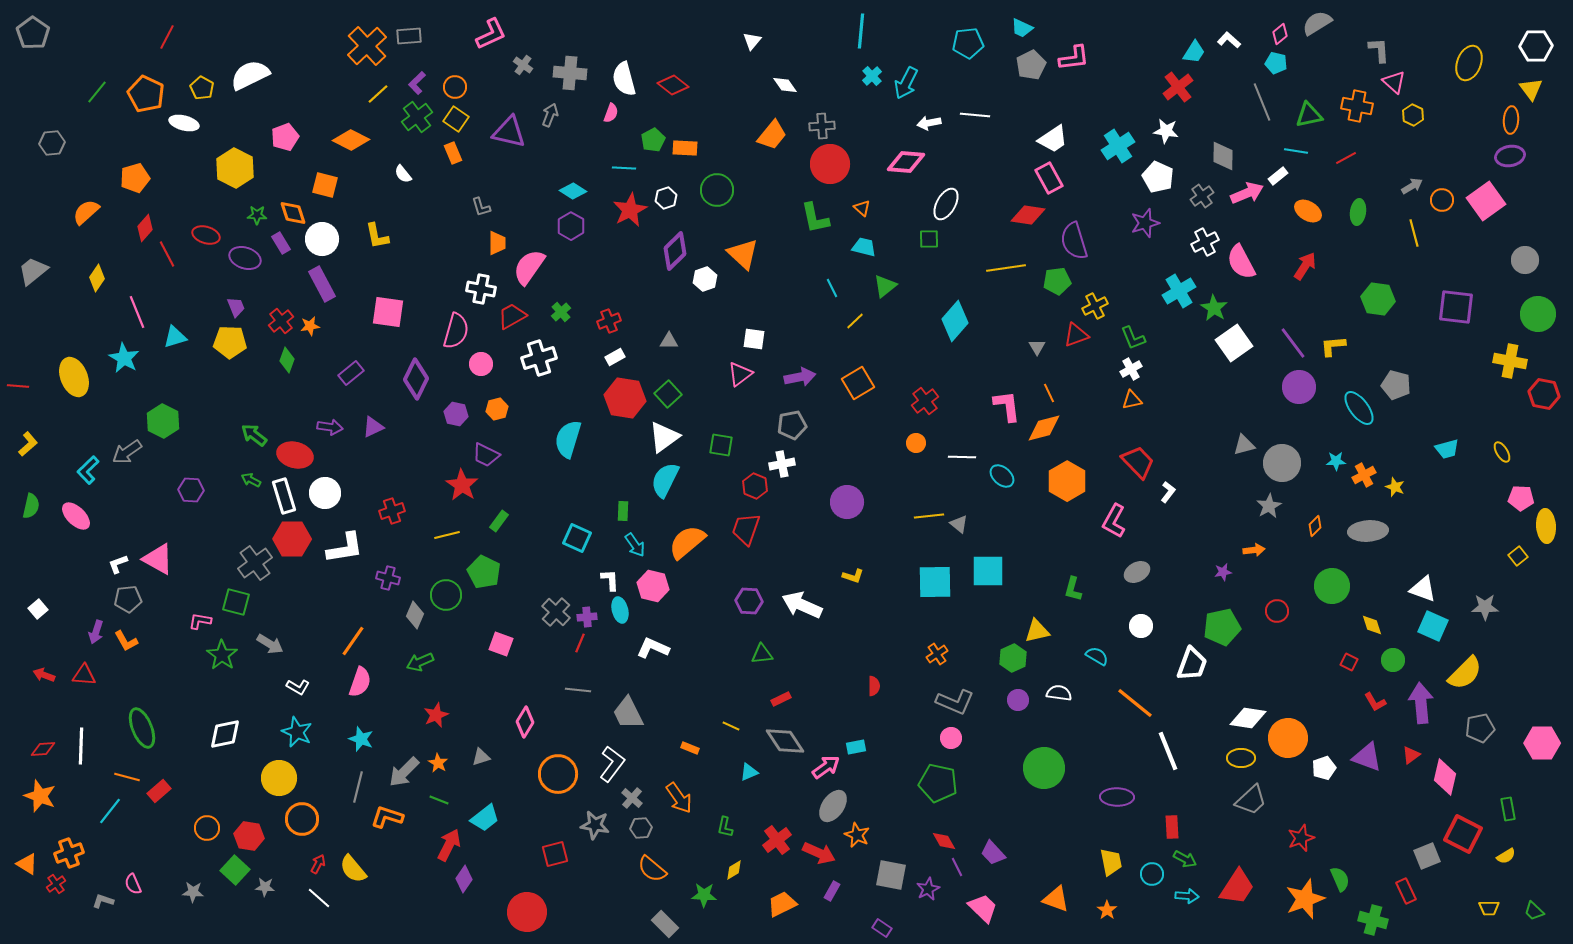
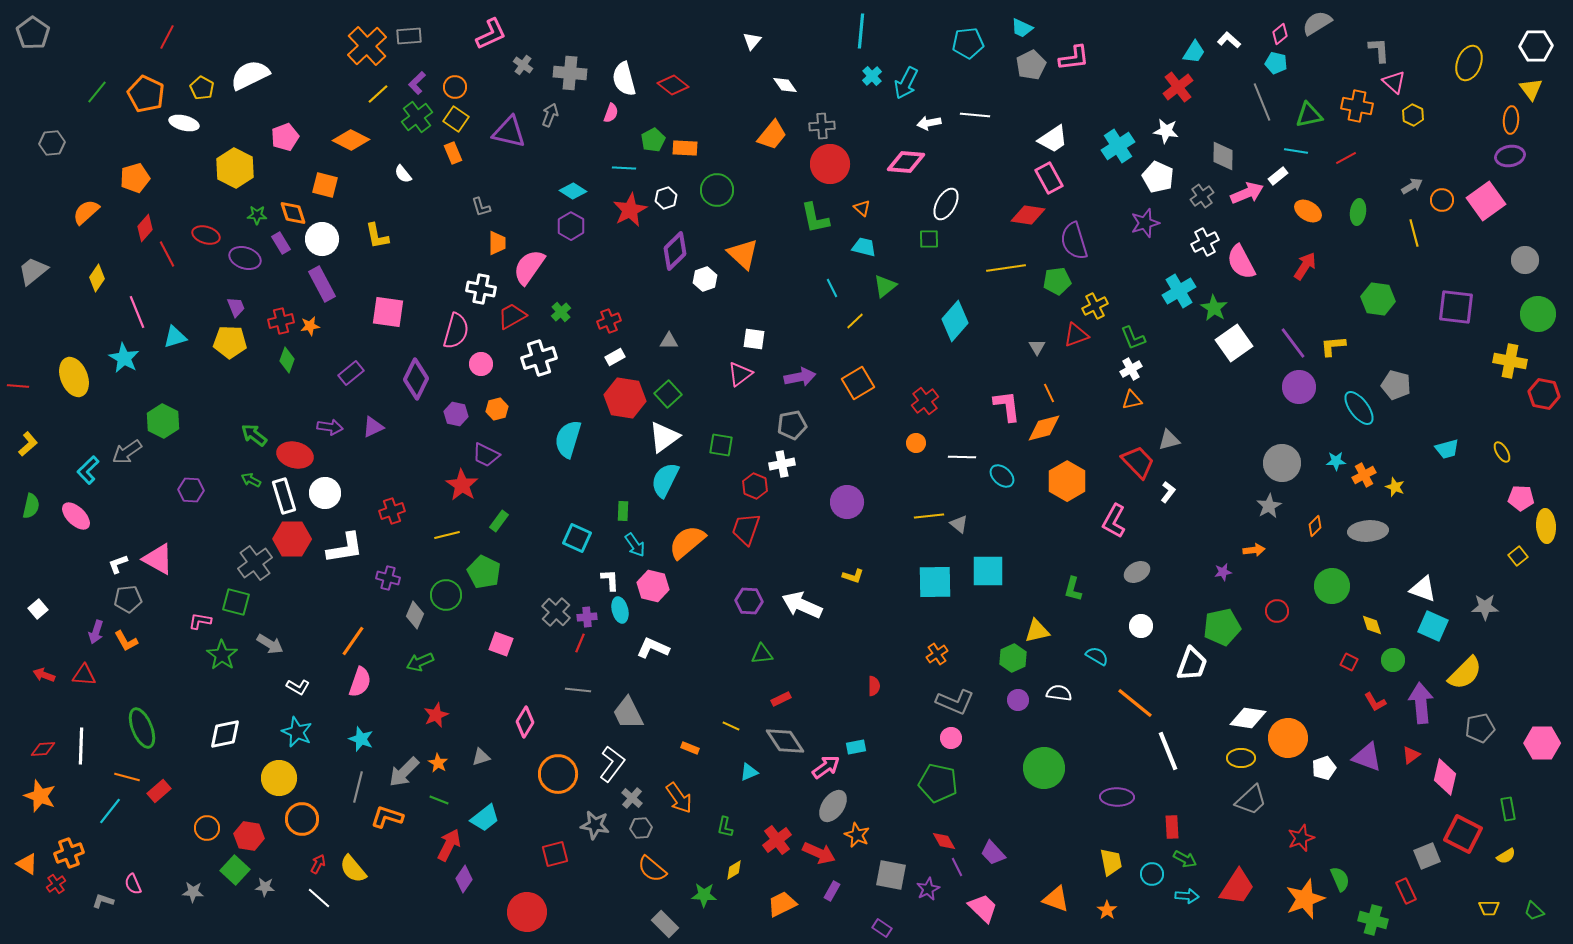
red cross at (281, 321): rotated 25 degrees clockwise
gray triangle at (1244, 445): moved 75 px left, 5 px up
